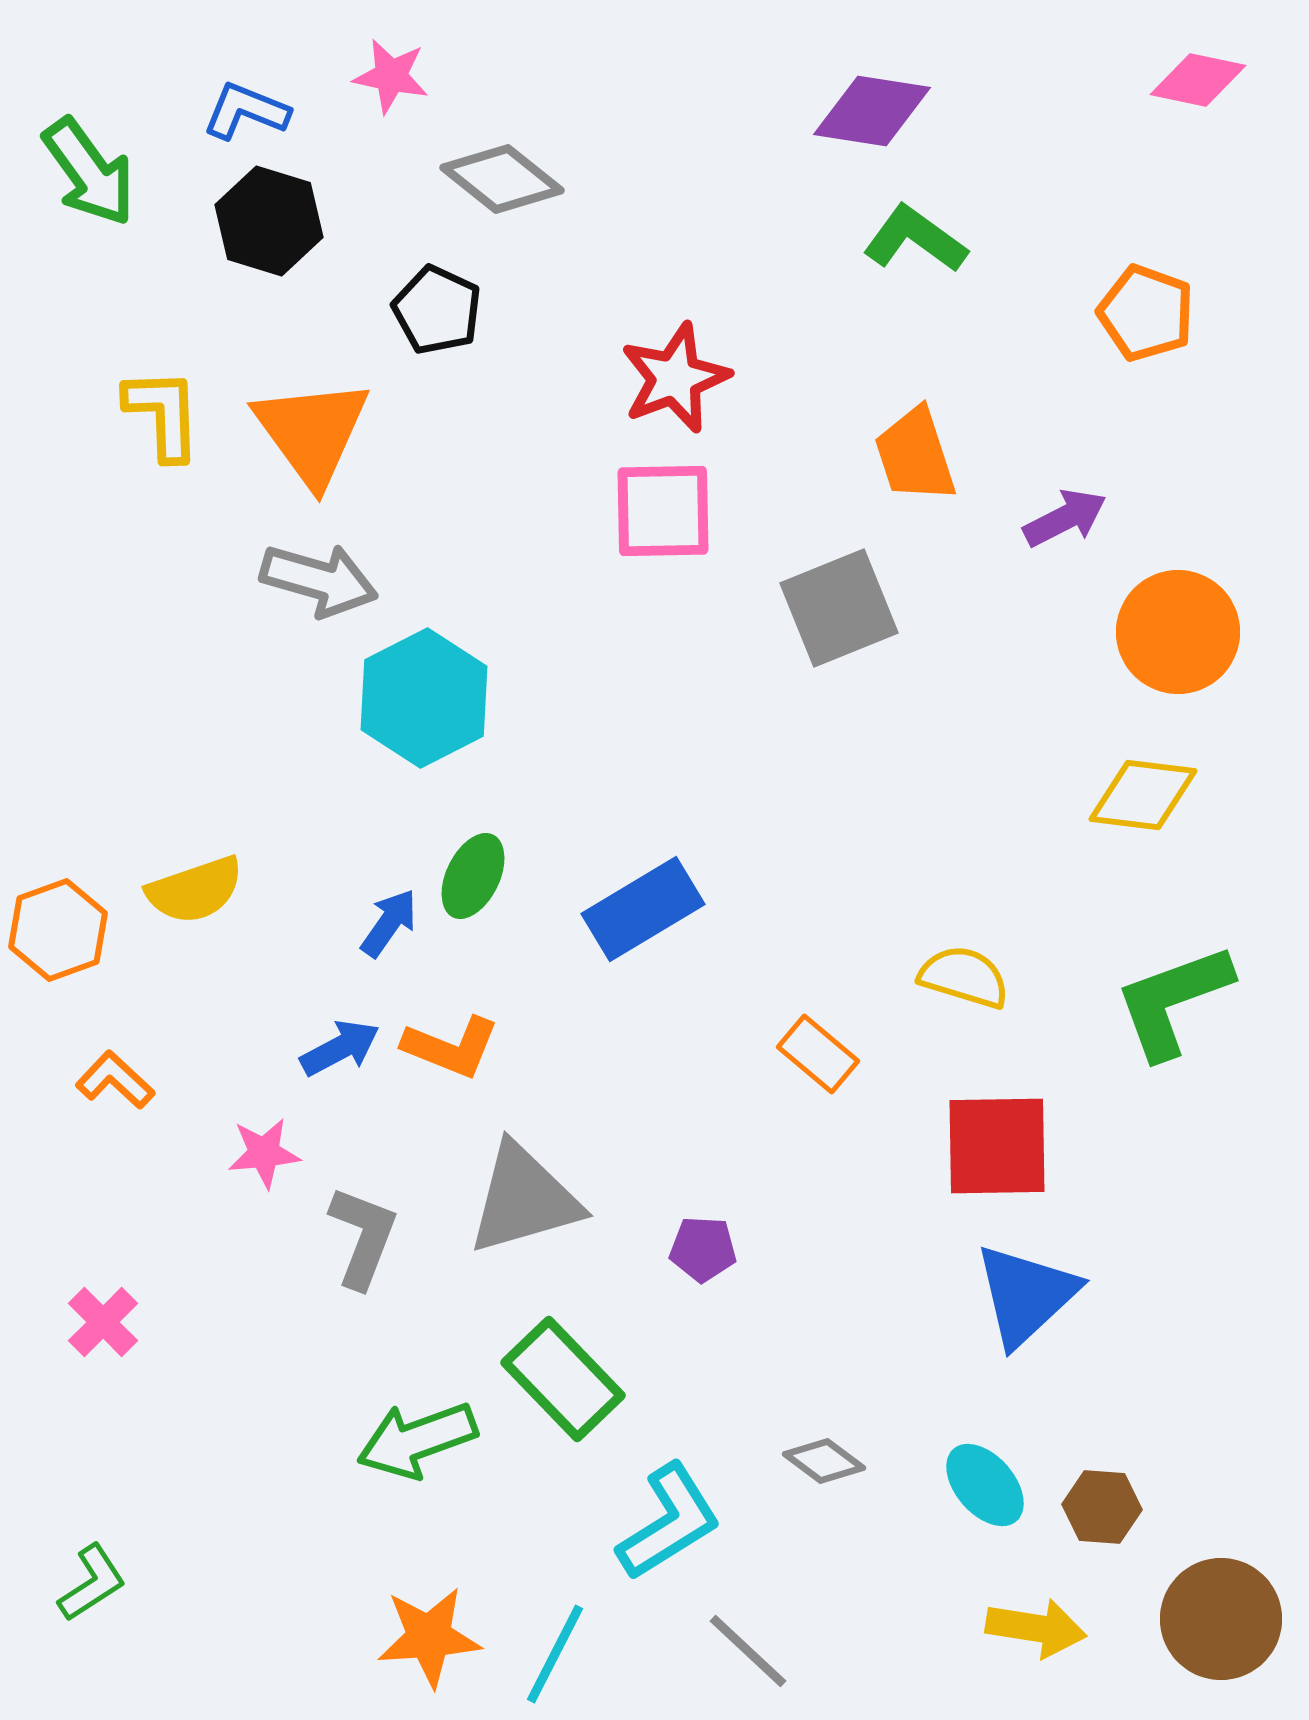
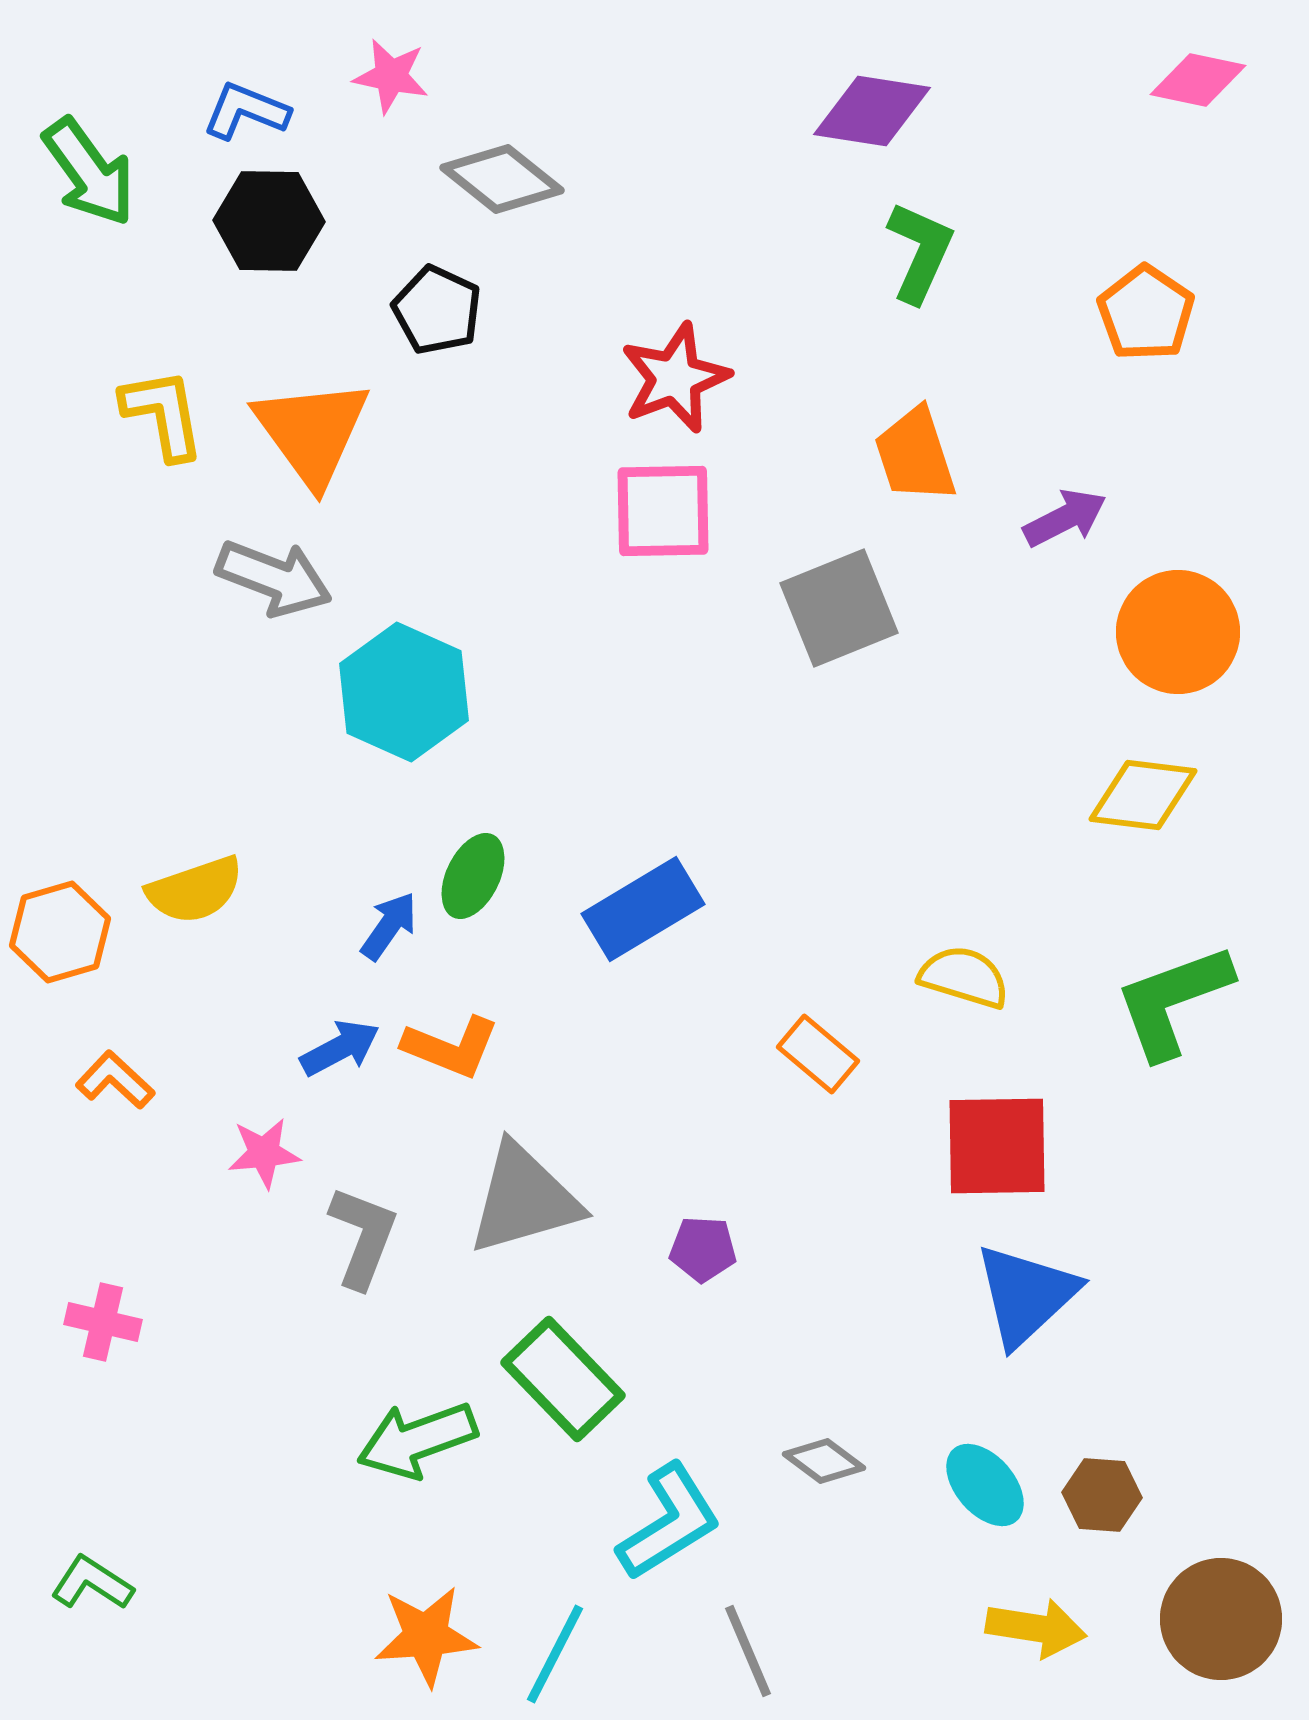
black hexagon at (269, 221): rotated 16 degrees counterclockwise
green L-shape at (915, 239): moved 5 px right, 13 px down; rotated 78 degrees clockwise
orange pentagon at (1146, 313): rotated 14 degrees clockwise
yellow L-shape at (163, 414): rotated 8 degrees counterclockwise
gray arrow at (319, 580): moved 45 px left, 2 px up; rotated 5 degrees clockwise
cyan hexagon at (424, 698): moved 20 px left, 6 px up; rotated 9 degrees counterclockwise
blue arrow at (389, 923): moved 3 px down
orange hexagon at (58, 930): moved 2 px right, 2 px down; rotated 4 degrees clockwise
pink cross at (103, 1322): rotated 32 degrees counterclockwise
brown hexagon at (1102, 1507): moved 12 px up
green L-shape at (92, 1583): rotated 114 degrees counterclockwise
orange star at (429, 1637): moved 3 px left, 1 px up
gray line at (748, 1651): rotated 24 degrees clockwise
